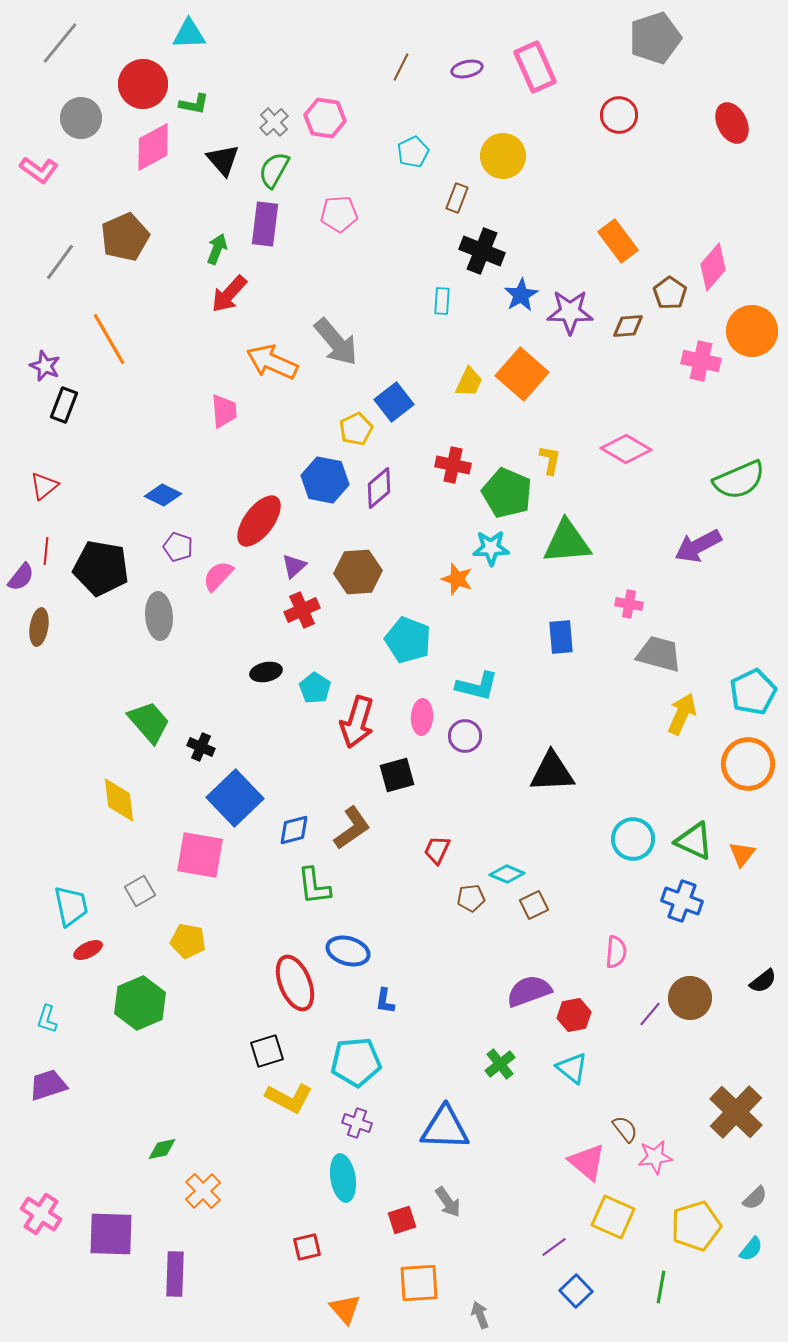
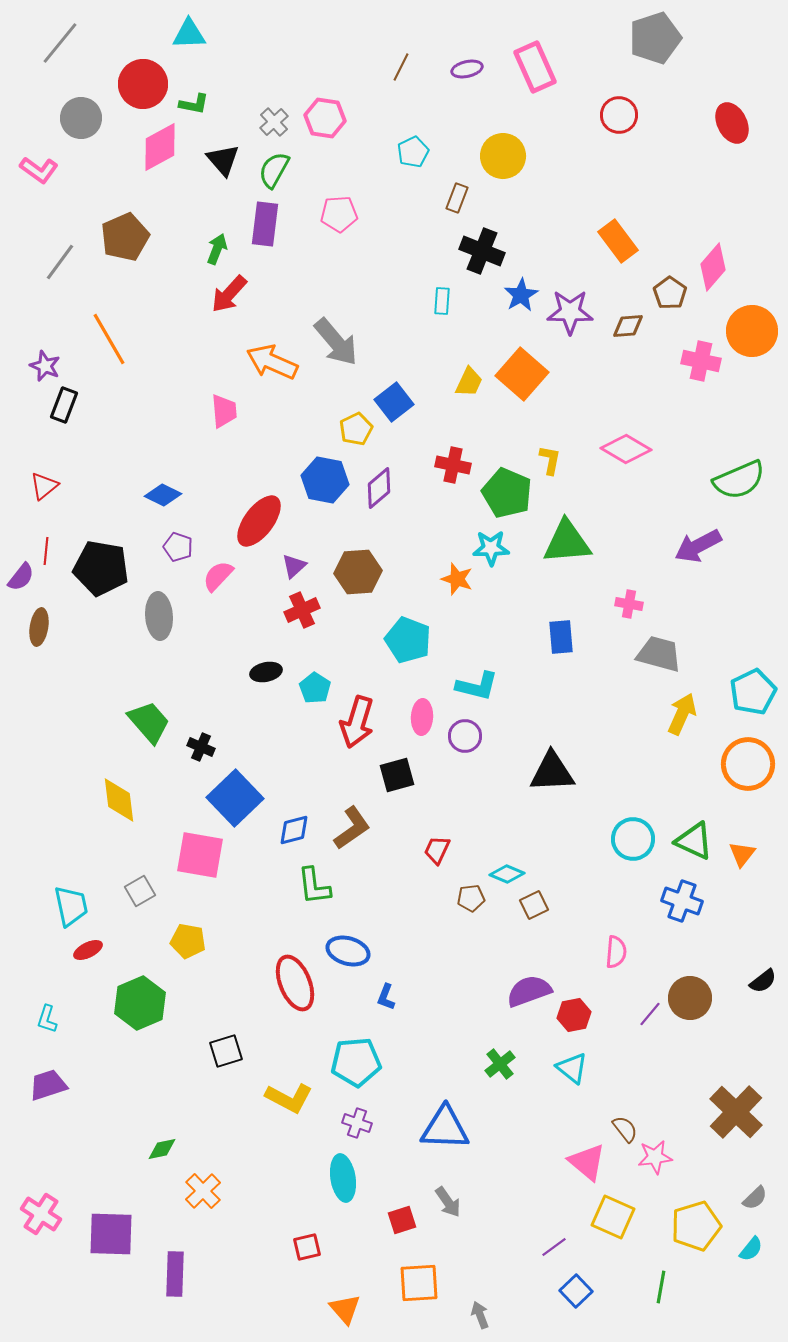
pink diamond at (153, 147): moved 7 px right
blue L-shape at (385, 1001): moved 1 px right, 4 px up; rotated 12 degrees clockwise
black square at (267, 1051): moved 41 px left
